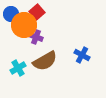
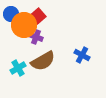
red square: moved 1 px right, 4 px down
brown semicircle: moved 2 px left
